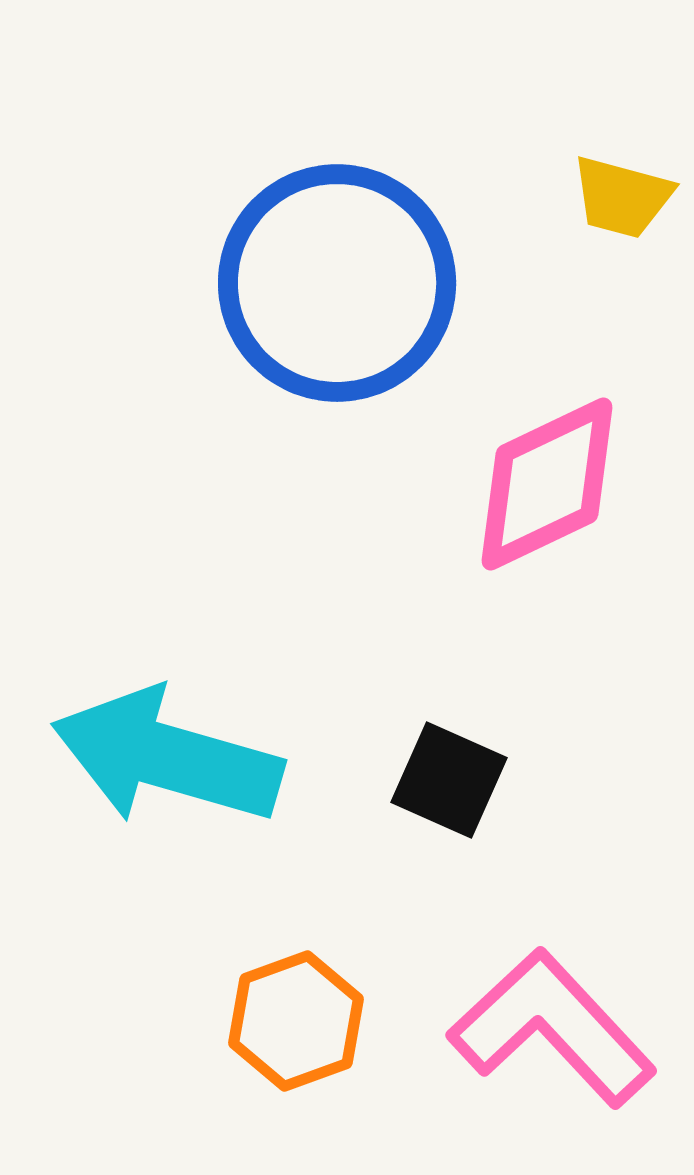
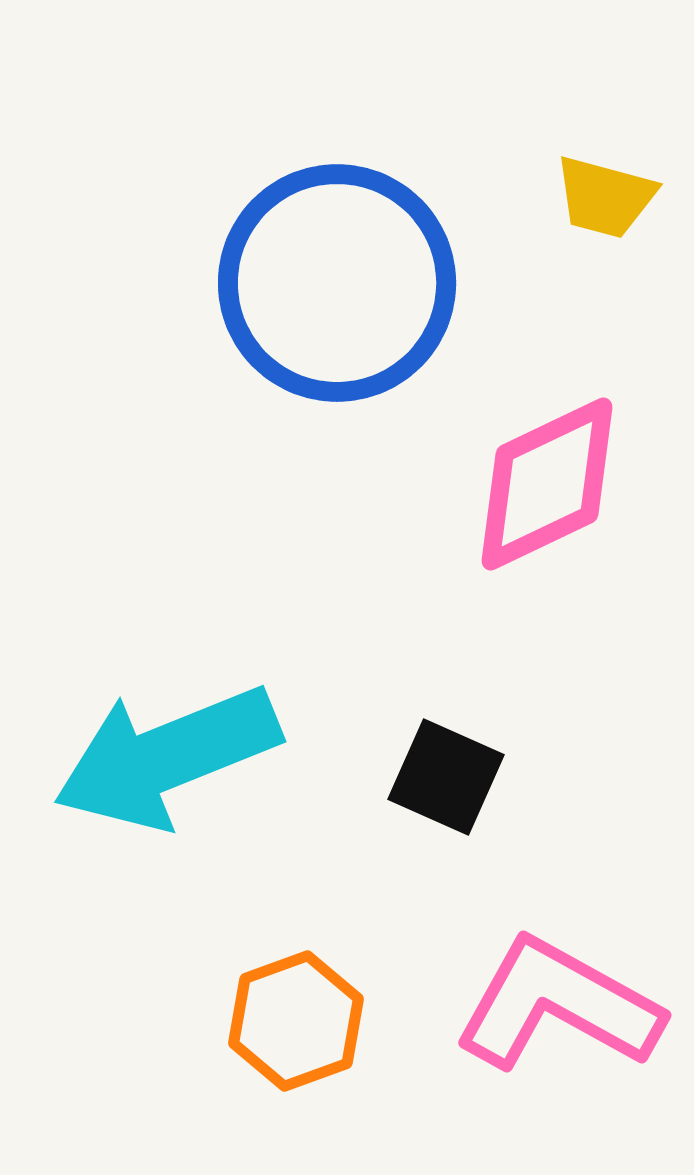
yellow trapezoid: moved 17 px left
cyan arrow: rotated 38 degrees counterclockwise
black square: moved 3 px left, 3 px up
pink L-shape: moved 6 px right, 23 px up; rotated 18 degrees counterclockwise
